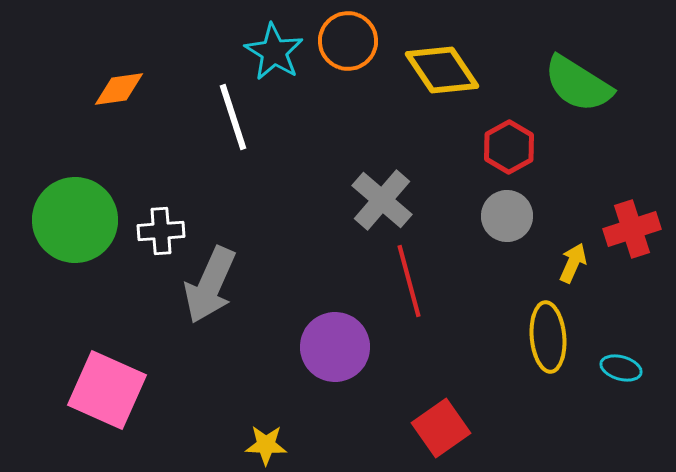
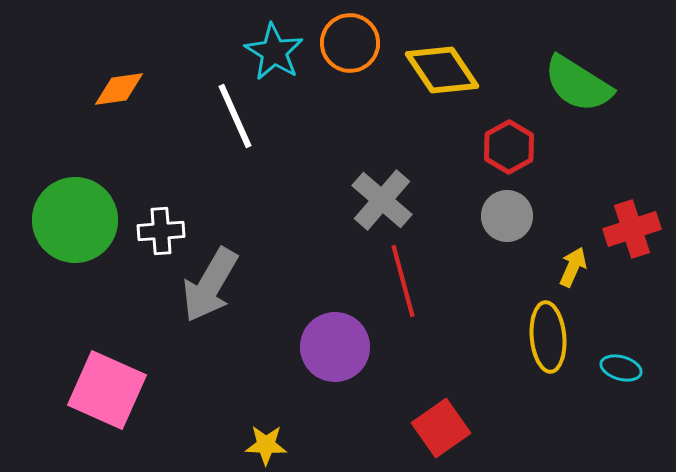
orange circle: moved 2 px right, 2 px down
white line: moved 2 px right, 1 px up; rotated 6 degrees counterclockwise
yellow arrow: moved 4 px down
red line: moved 6 px left
gray arrow: rotated 6 degrees clockwise
